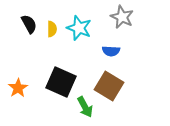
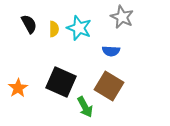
yellow semicircle: moved 2 px right
